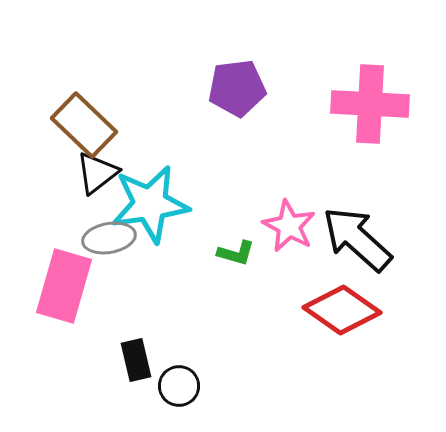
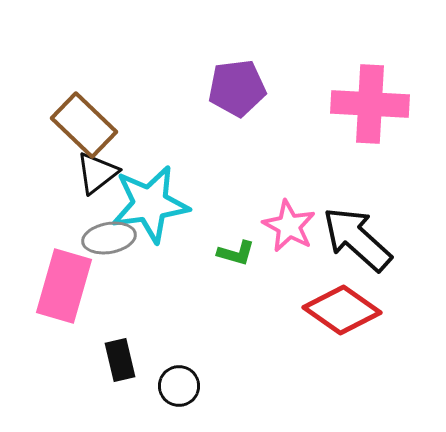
black rectangle: moved 16 px left
